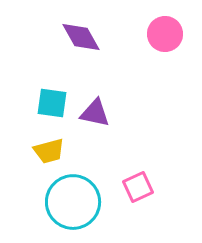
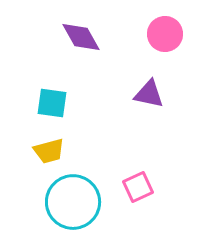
purple triangle: moved 54 px right, 19 px up
